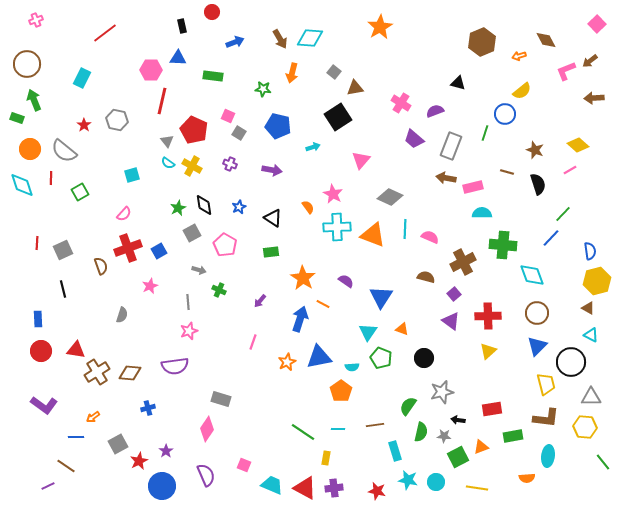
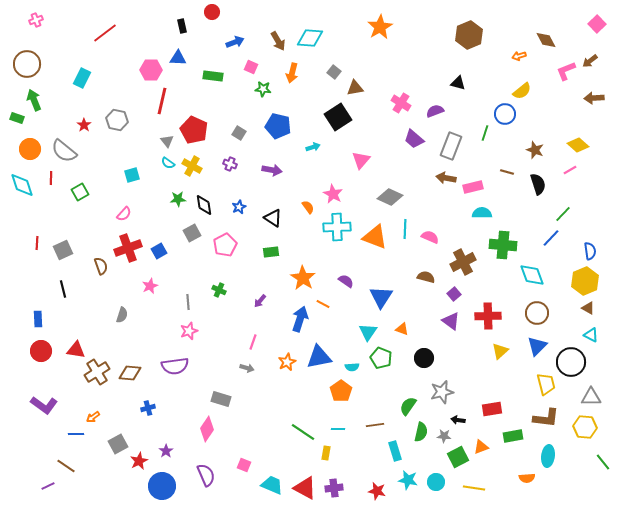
brown arrow at (280, 39): moved 2 px left, 2 px down
brown hexagon at (482, 42): moved 13 px left, 7 px up
pink square at (228, 116): moved 23 px right, 49 px up
green star at (178, 208): moved 9 px up; rotated 21 degrees clockwise
orange triangle at (373, 235): moved 2 px right, 2 px down
pink pentagon at (225, 245): rotated 15 degrees clockwise
gray arrow at (199, 270): moved 48 px right, 98 px down
yellow hexagon at (597, 281): moved 12 px left; rotated 8 degrees counterclockwise
yellow triangle at (488, 351): moved 12 px right
blue line at (76, 437): moved 3 px up
yellow rectangle at (326, 458): moved 5 px up
yellow line at (477, 488): moved 3 px left
